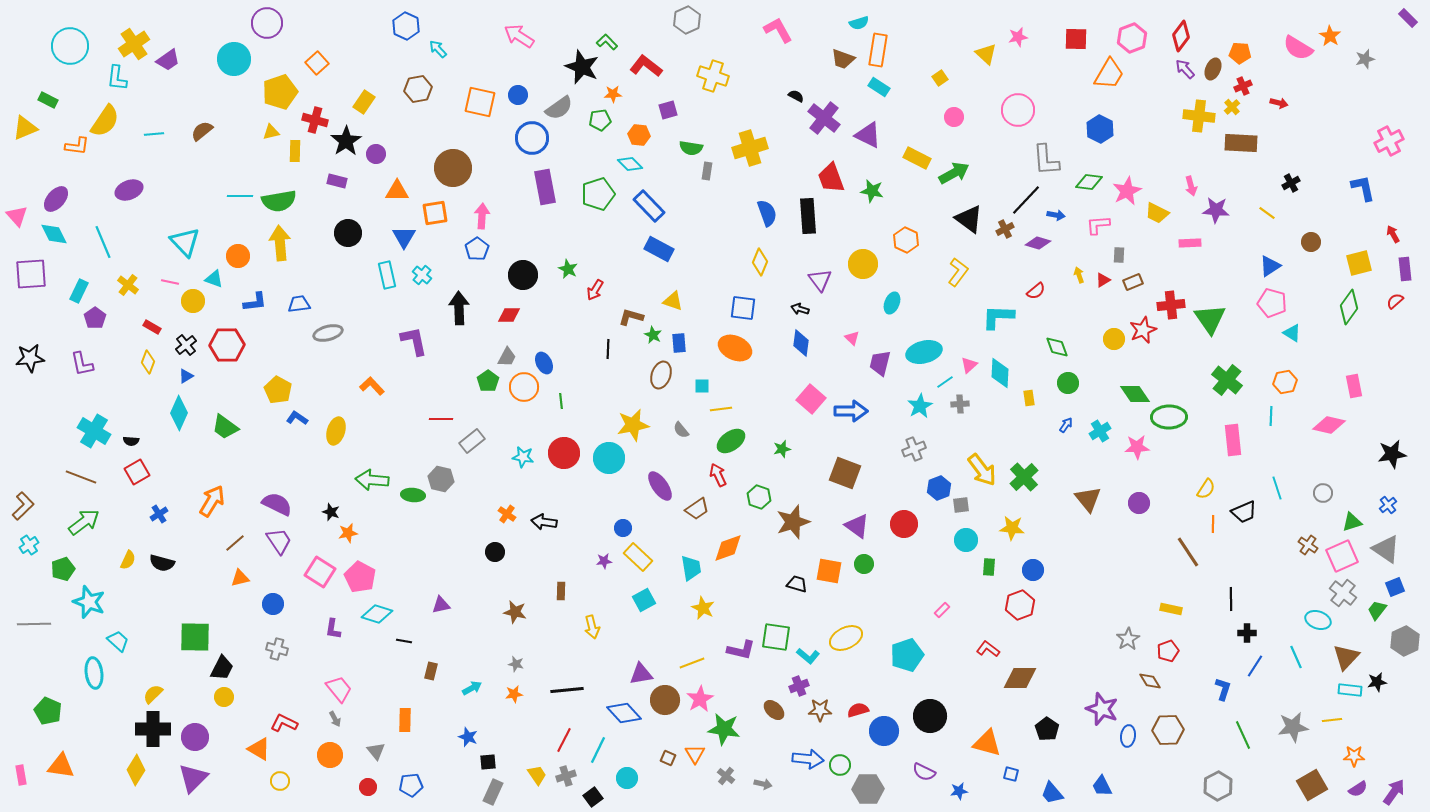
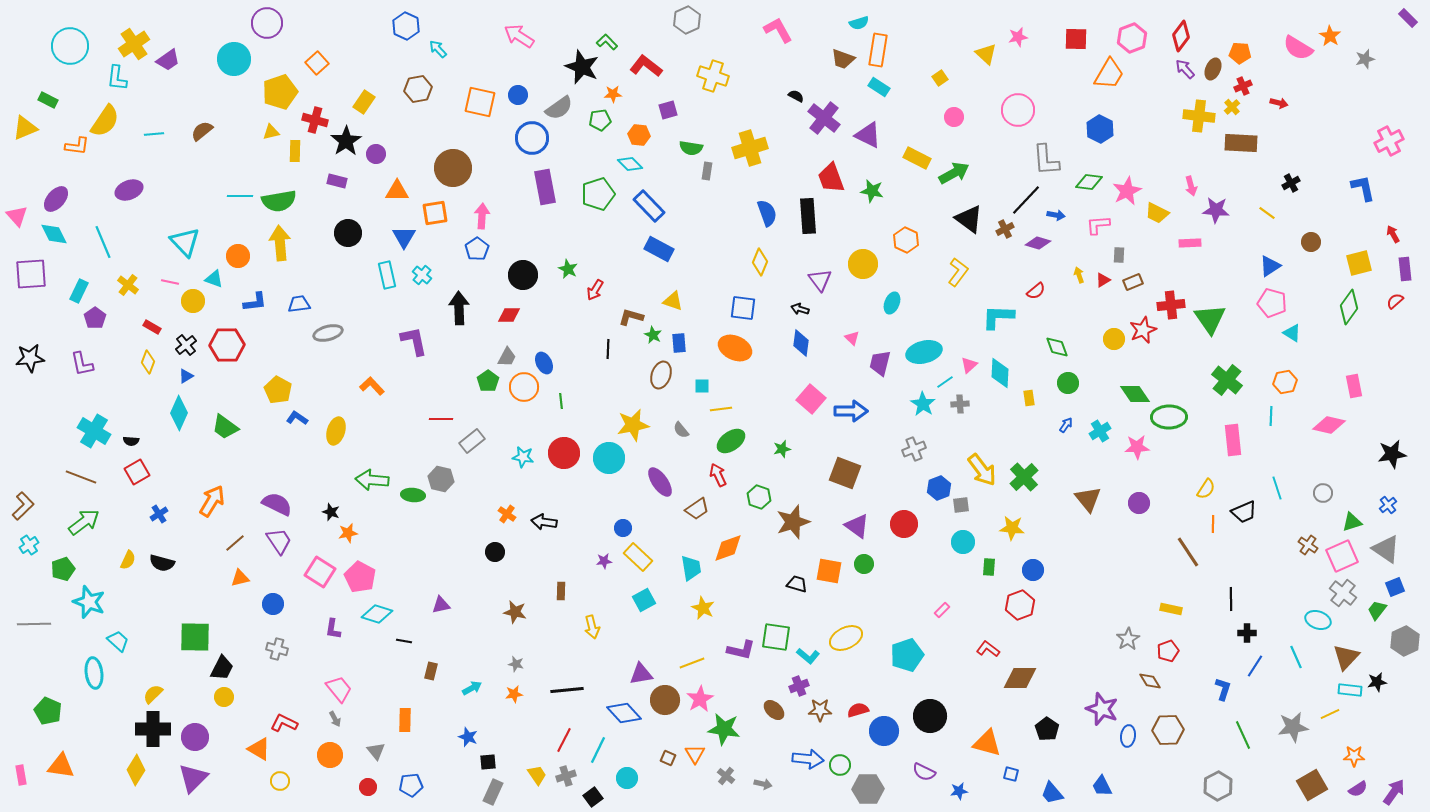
cyan star at (920, 406): moved 3 px right, 2 px up; rotated 10 degrees counterclockwise
purple ellipse at (660, 486): moved 4 px up
cyan circle at (966, 540): moved 3 px left, 2 px down
yellow line at (1332, 720): moved 2 px left, 6 px up; rotated 18 degrees counterclockwise
